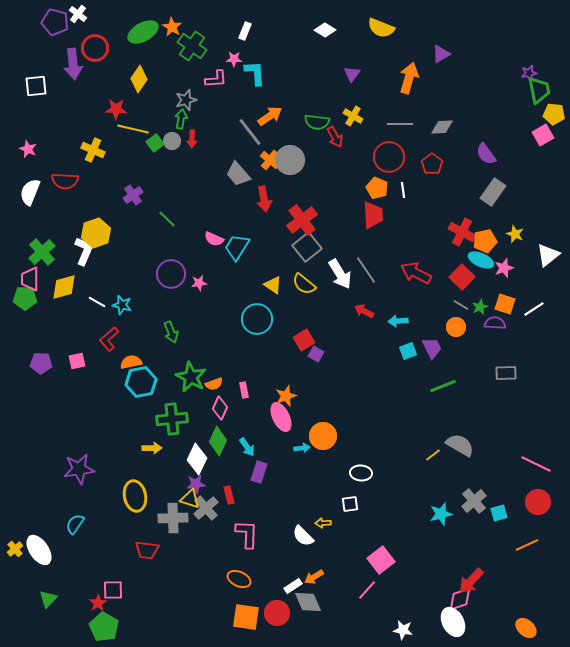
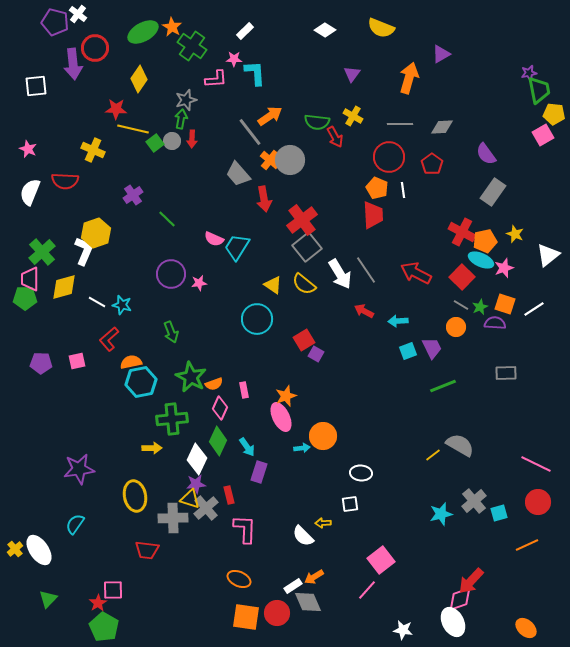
white rectangle at (245, 31): rotated 24 degrees clockwise
pink L-shape at (247, 534): moved 2 px left, 5 px up
